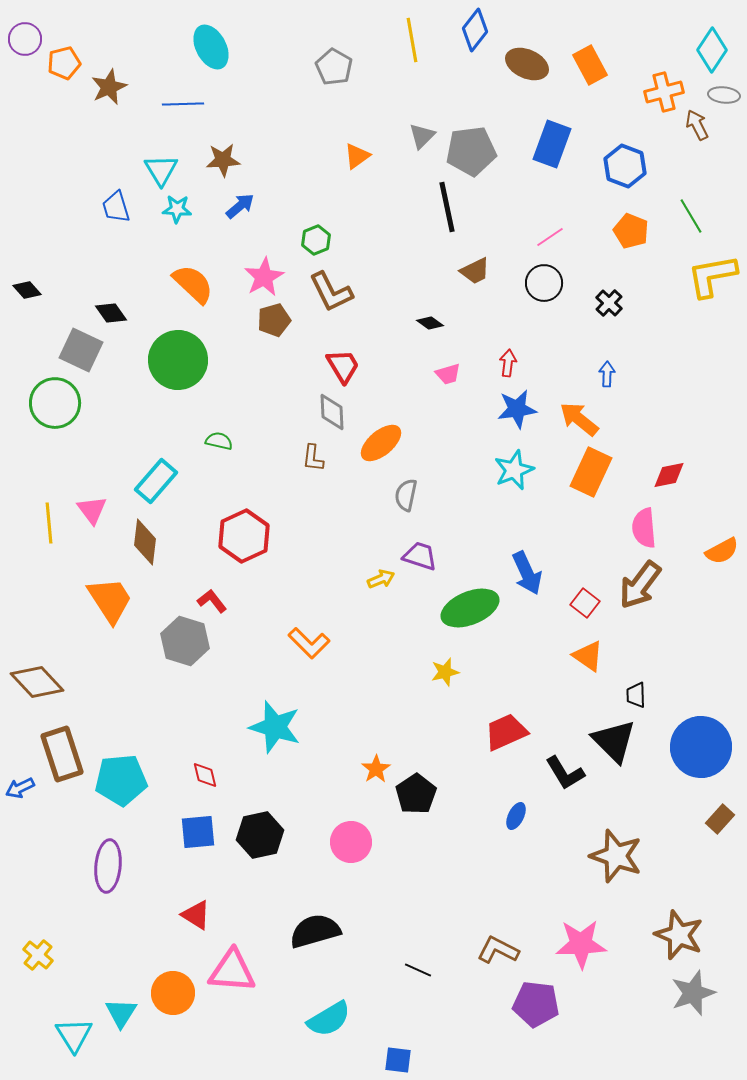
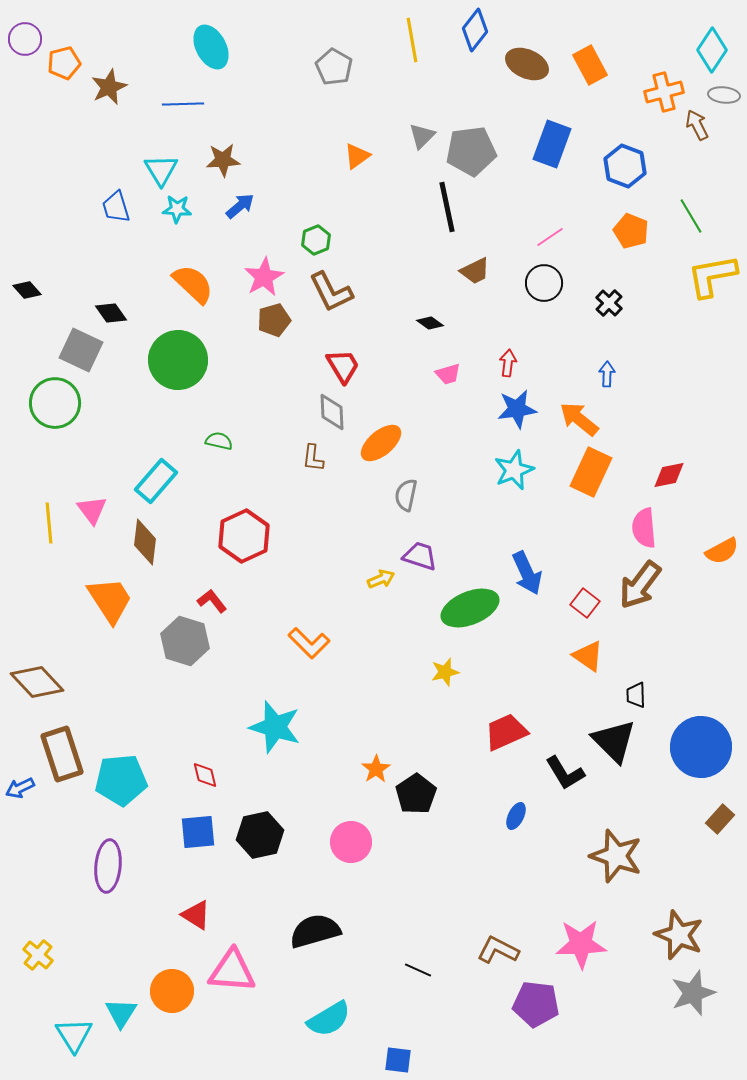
orange circle at (173, 993): moved 1 px left, 2 px up
